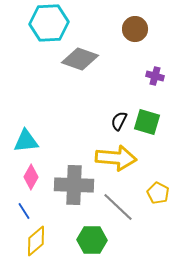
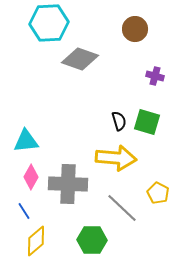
black semicircle: rotated 138 degrees clockwise
gray cross: moved 6 px left, 1 px up
gray line: moved 4 px right, 1 px down
